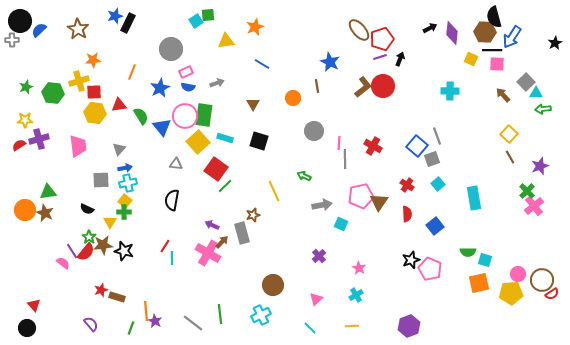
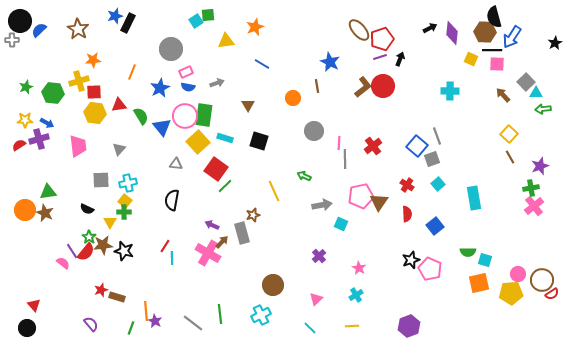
brown triangle at (253, 104): moved 5 px left, 1 px down
red cross at (373, 146): rotated 24 degrees clockwise
blue arrow at (125, 168): moved 78 px left, 45 px up; rotated 40 degrees clockwise
green cross at (527, 191): moved 4 px right, 3 px up; rotated 35 degrees clockwise
